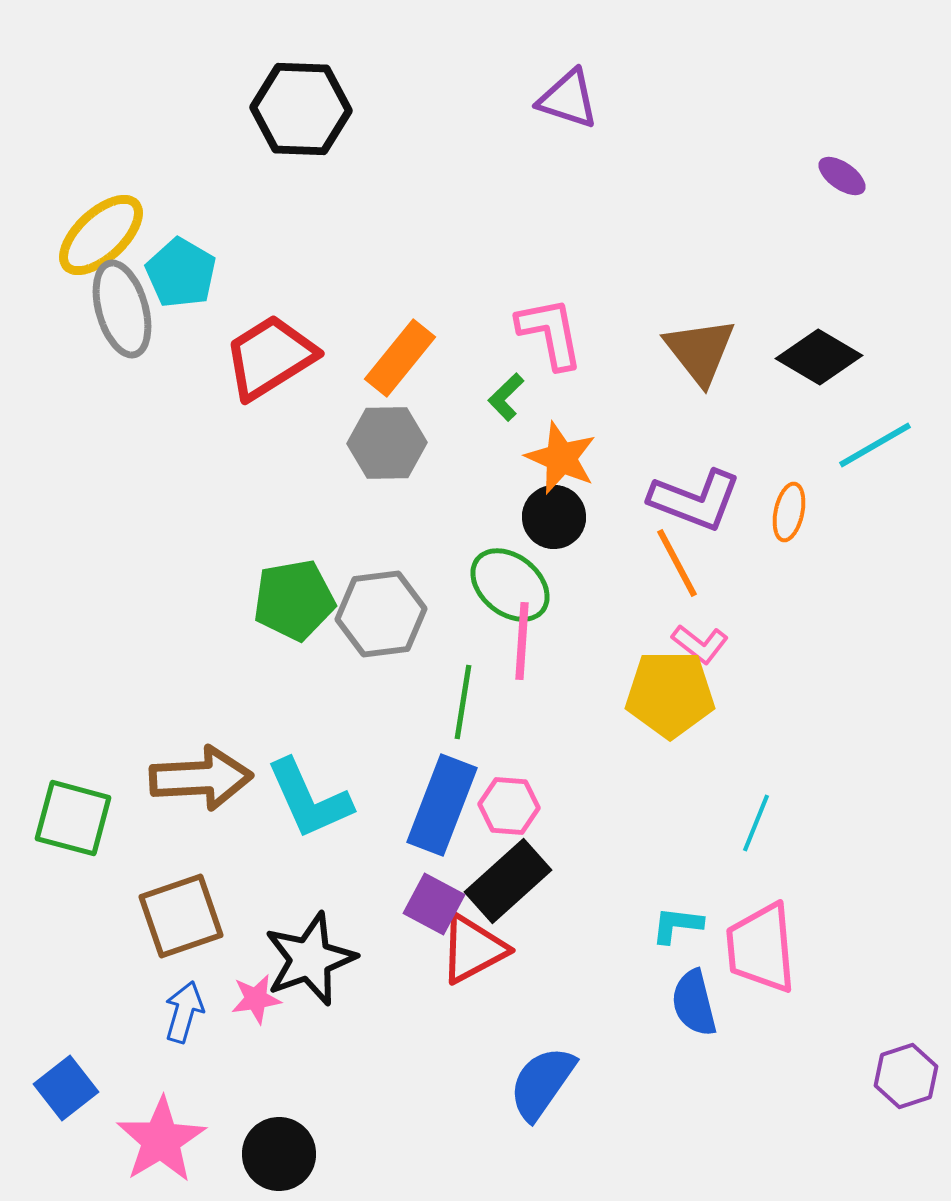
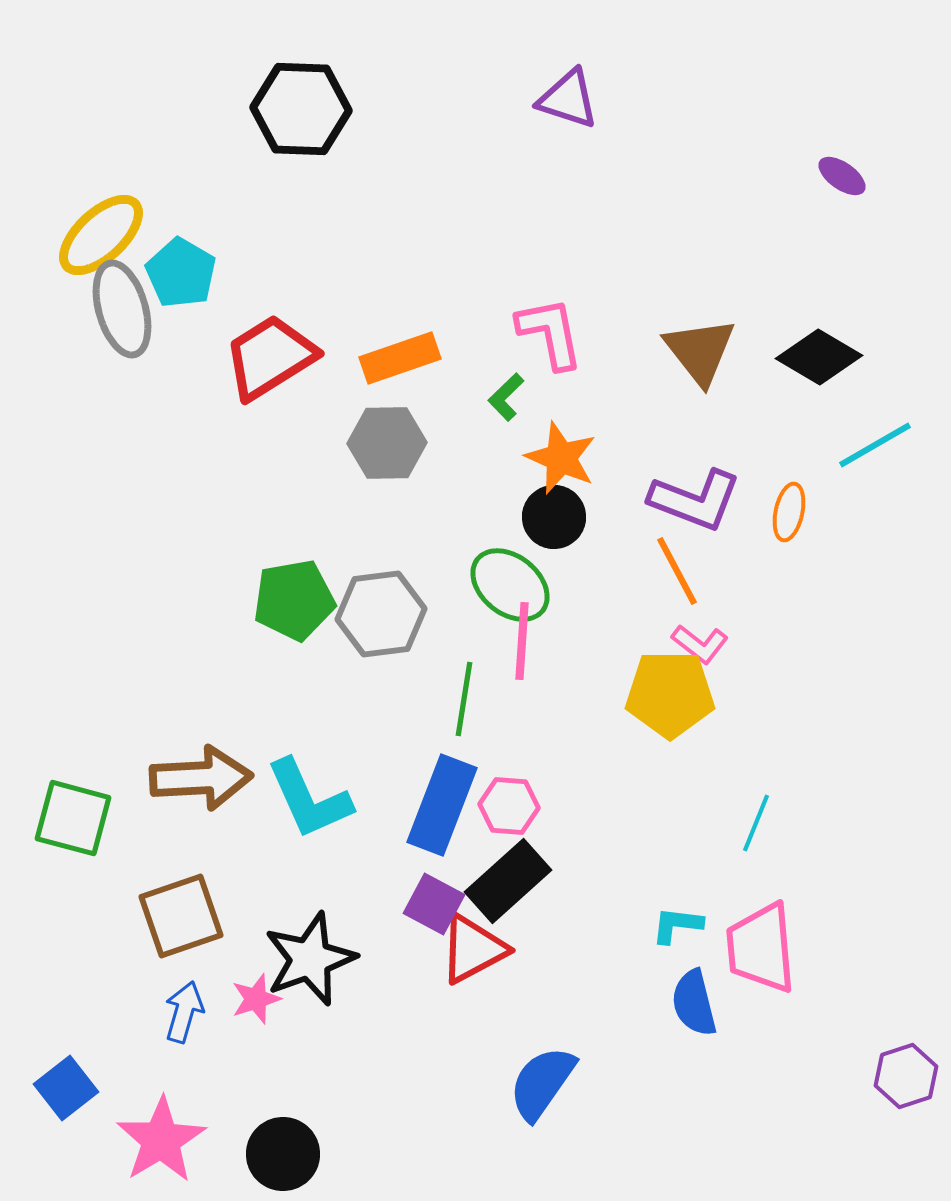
orange rectangle at (400, 358): rotated 32 degrees clockwise
orange line at (677, 563): moved 8 px down
green line at (463, 702): moved 1 px right, 3 px up
pink star at (256, 999): rotated 9 degrees counterclockwise
black circle at (279, 1154): moved 4 px right
